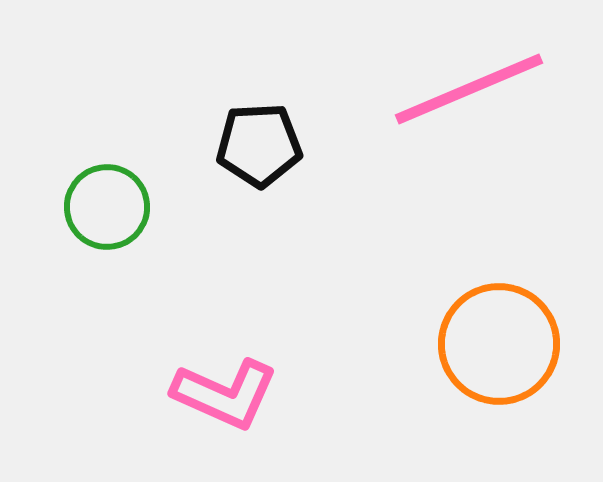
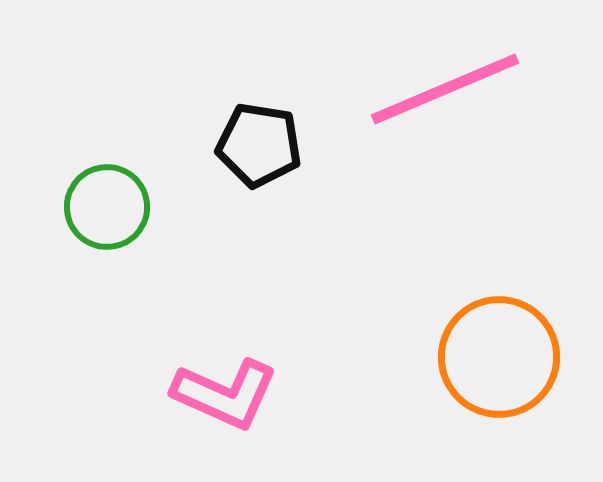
pink line: moved 24 px left
black pentagon: rotated 12 degrees clockwise
orange circle: moved 13 px down
